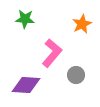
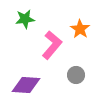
green star: rotated 12 degrees counterclockwise
orange star: moved 2 px left, 5 px down; rotated 12 degrees counterclockwise
pink L-shape: moved 8 px up
